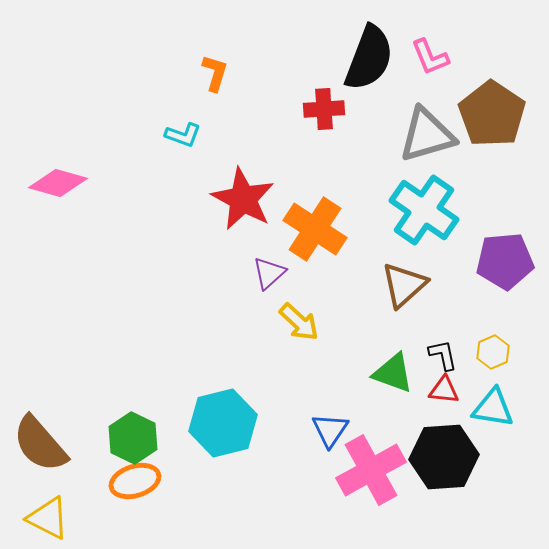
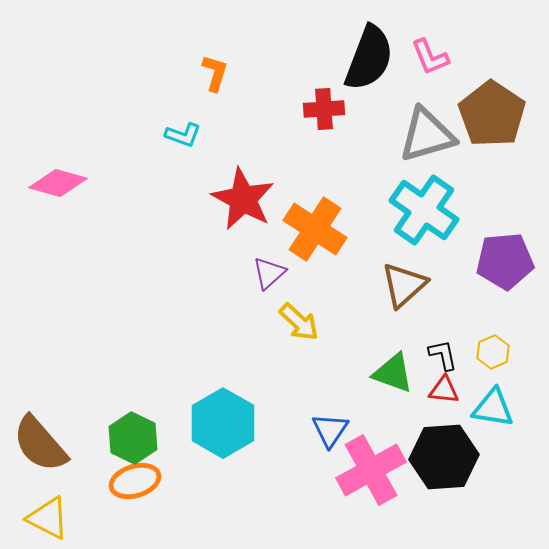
cyan hexagon: rotated 16 degrees counterclockwise
